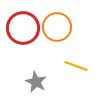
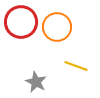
red circle: moved 2 px left, 6 px up
